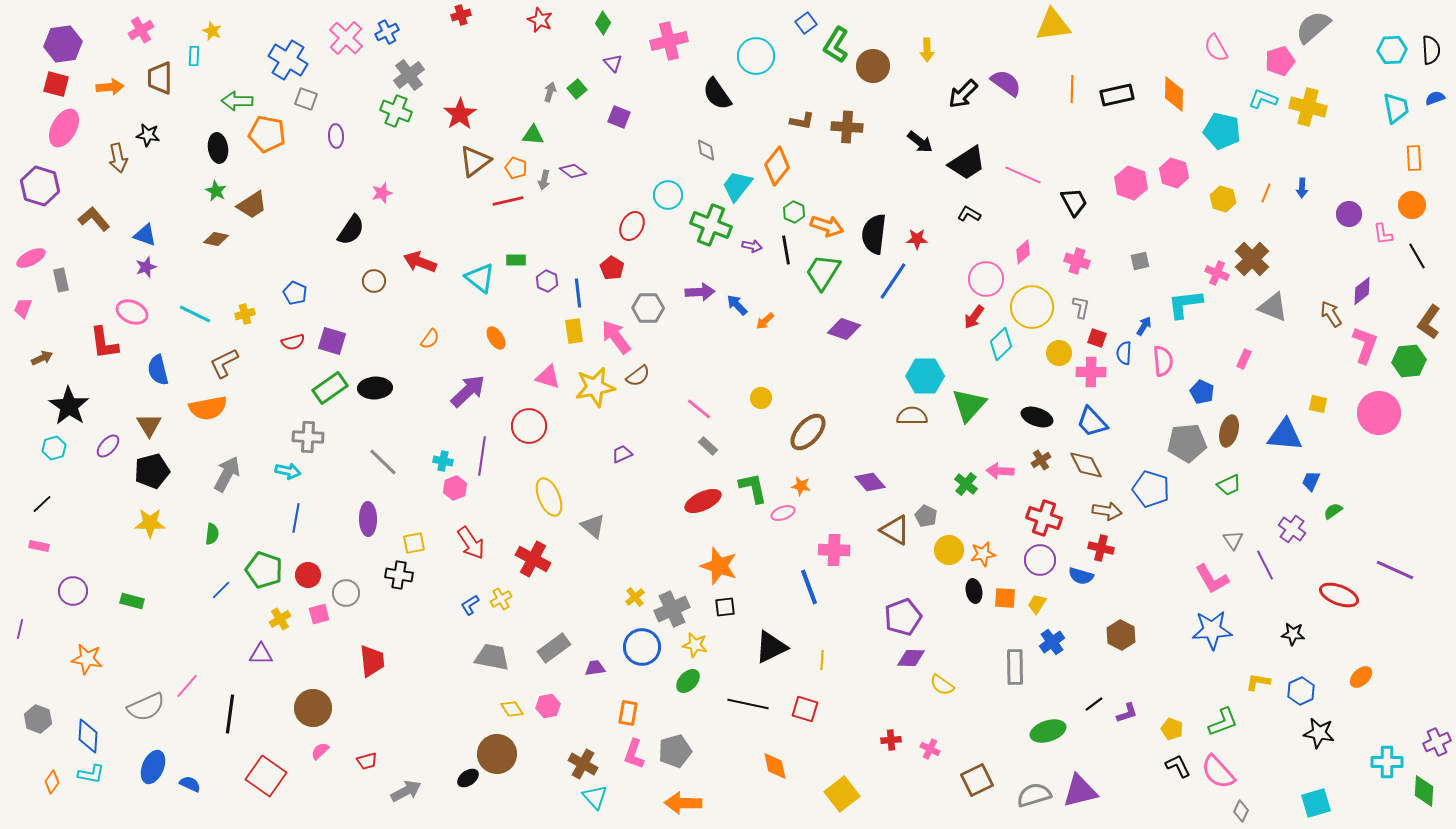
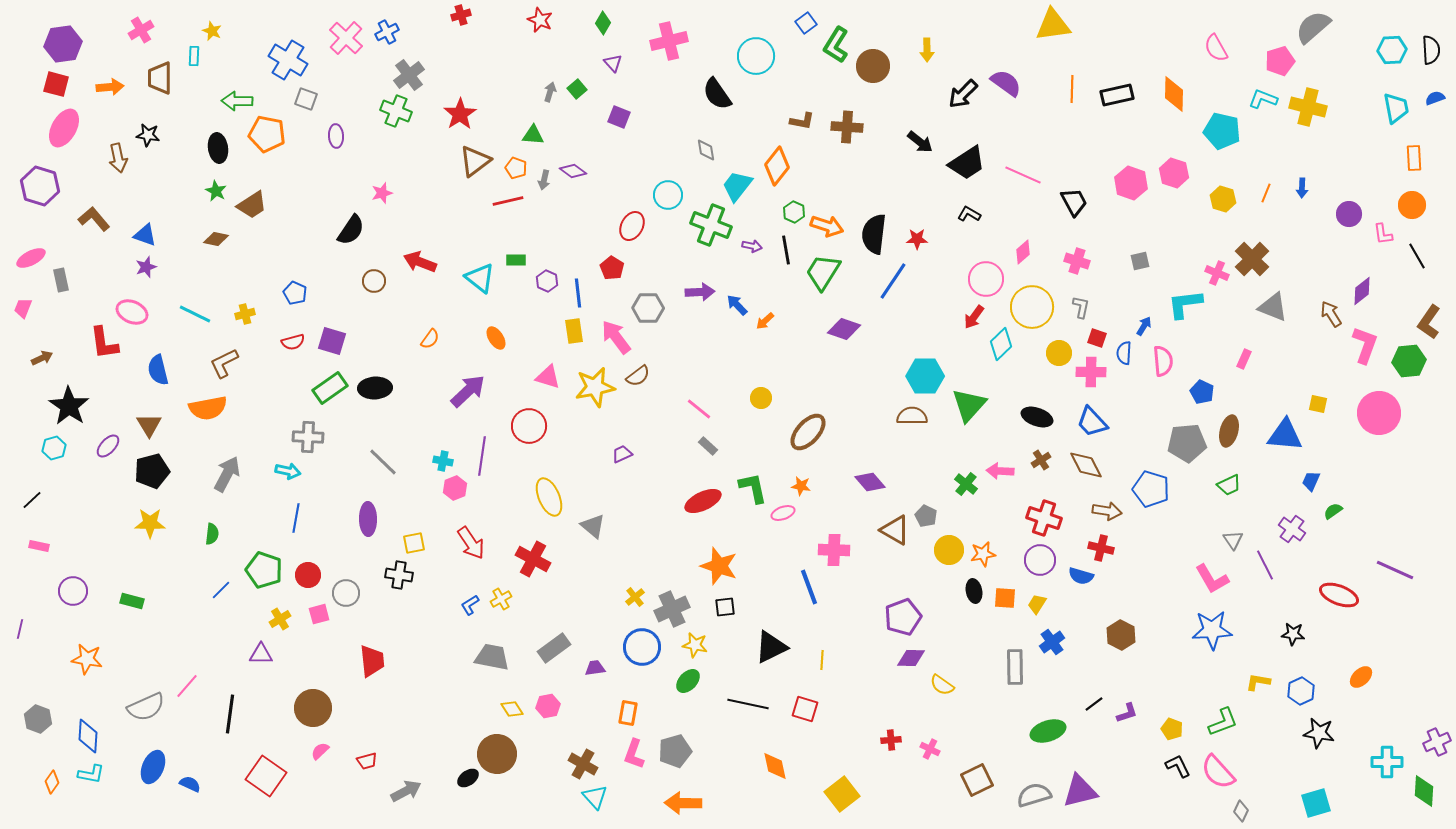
black line at (42, 504): moved 10 px left, 4 px up
